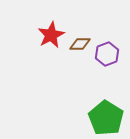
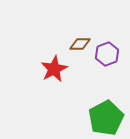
red star: moved 3 px right, 34 px down
green pentagon: rotated 12 degrees clockwise
